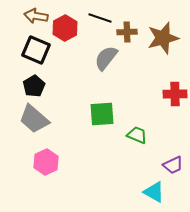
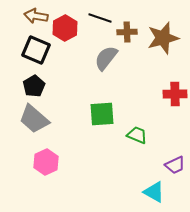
purple trapezoid: moved 2 px right
